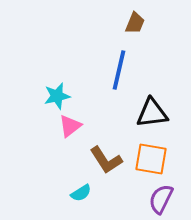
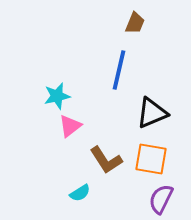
black triangle: rotated 16 degrees counterclockwise
cyan semicircle: moved 1 px left
